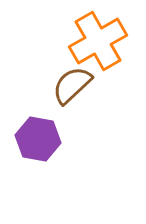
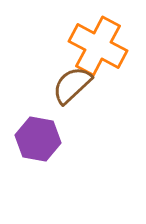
orange cross: moved 5 px down; rotated 32 degrees counterclockwise
